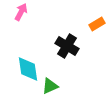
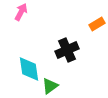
black cross: moved 4 px down; rotated 35 degrees clockwise
cyan diamond: moved 1 px right
green triangle: rotated 12 degrees counterclockwise
